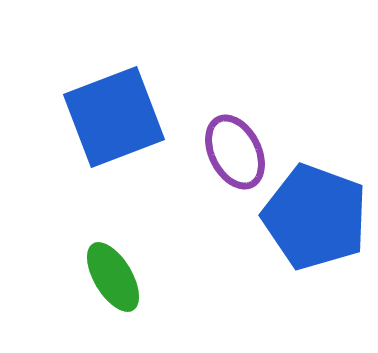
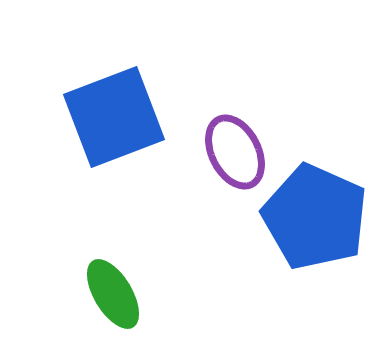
blue pentagon: rotated 4 degrees clockwise
green ellipse: moved 17 px down
